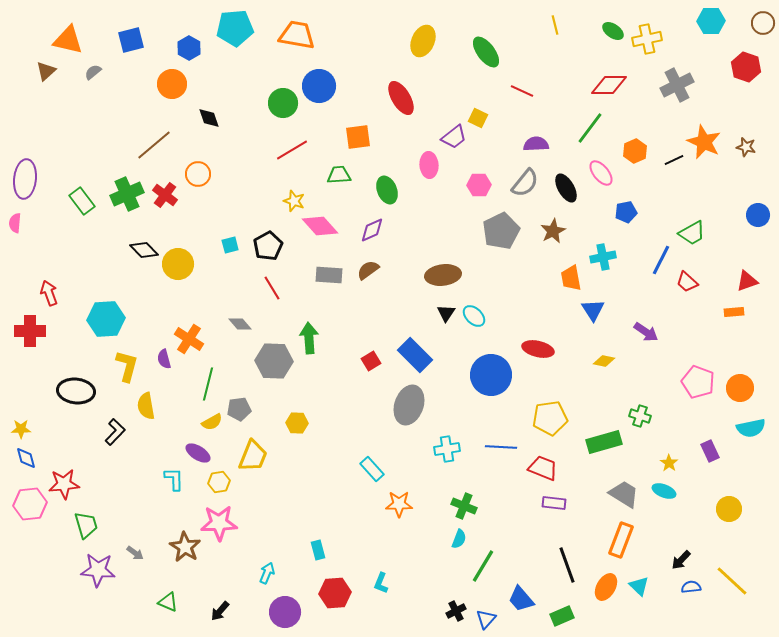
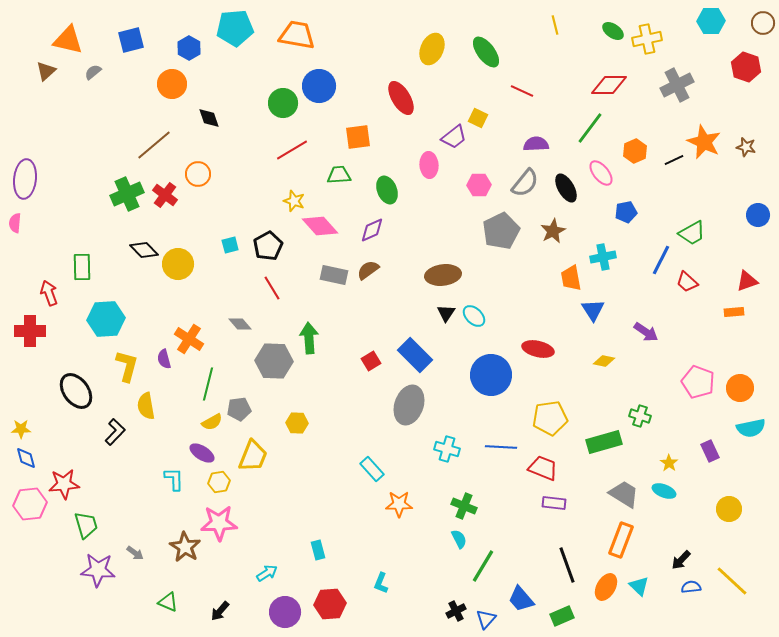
yellow ellipse at (423, 41): moved 9 px right, 8 px down
green rectangle at (82, 201): moved 66 px down; rotated 36 degrees clockwise
gray rectangle at (329, 275): moved 5 px right; rotated 8 degrees clockwise
black ellipse at (76, 391): rotated 48 degrees clockwise
cyan cross at (447, 449): rotated 25 degrees clockwise
purple ellipse at (198, 453): moved 4 px right
cyan semicircle at (459, 539): rotated 48 degrees counterclockwise
cyan arrow at (267, 573): rotated 35 degrees clockwise
red hexagon at (335, 593): moved 5 px left, 11 px down
